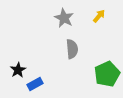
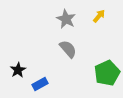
gray star: moved 2 px right, 1 px down
gray semicircle: moved 4 px left; rotated 36 degrees counterclockwise
green pentagon: moved 1 px up
blue rectangle: moved 5 px right
